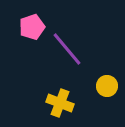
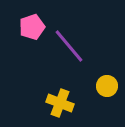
purple line: moved 2 px right, 3 px up
